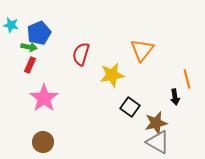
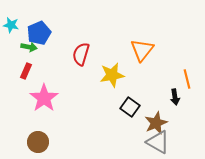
red rectangle: moved 4 px left, 6 px down
brown star: rotated 10 degrees counterclockwise
brown circle: moved 5 px left
